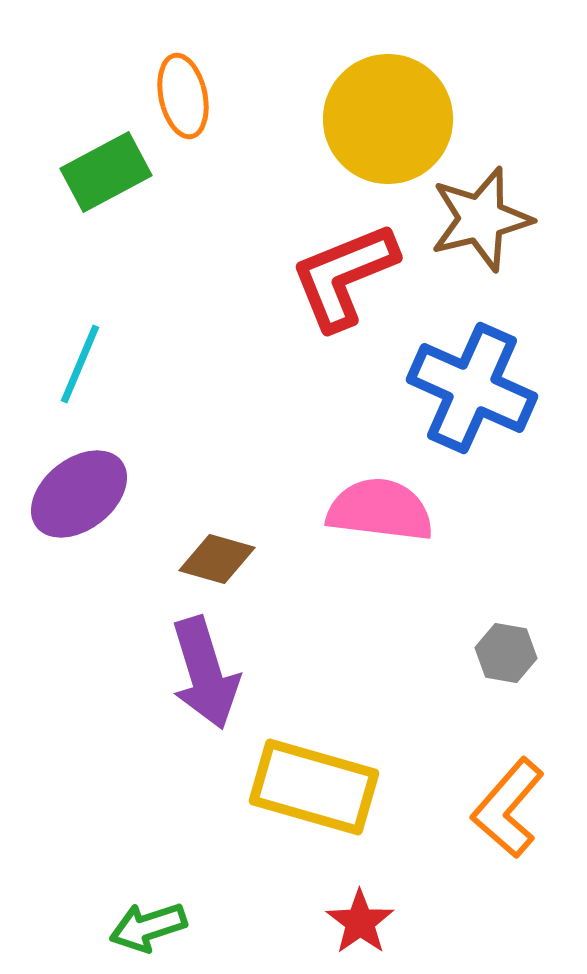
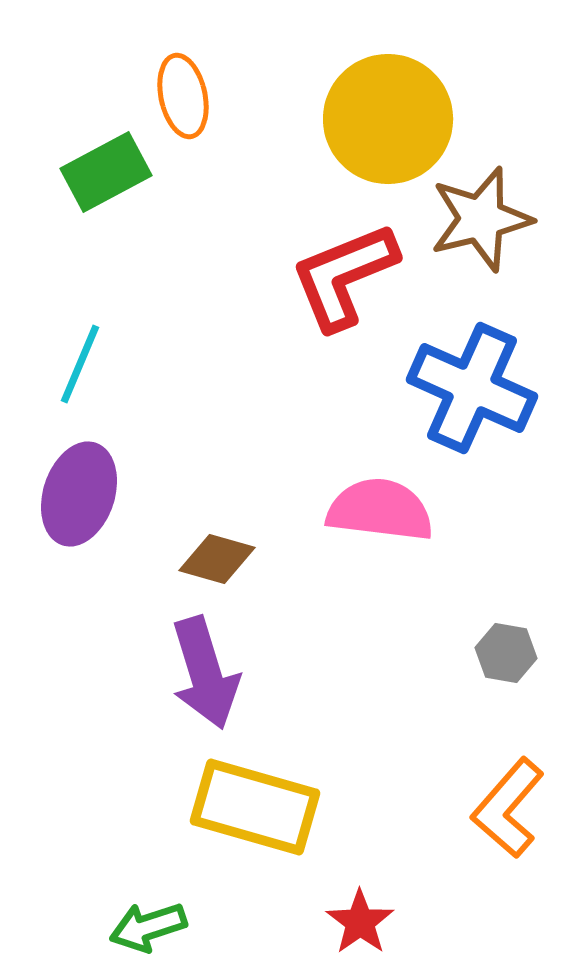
purple ellipse: rotated 34 degrees counterclockwise
yellow rectangle: moved 59 px left, 20 px down
